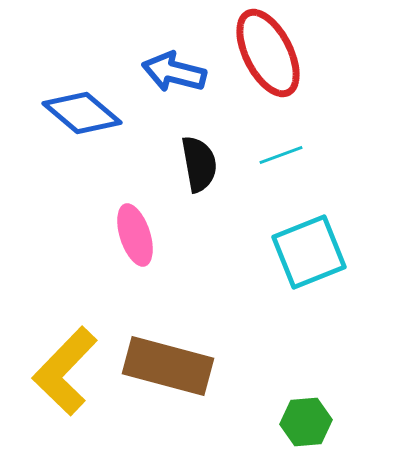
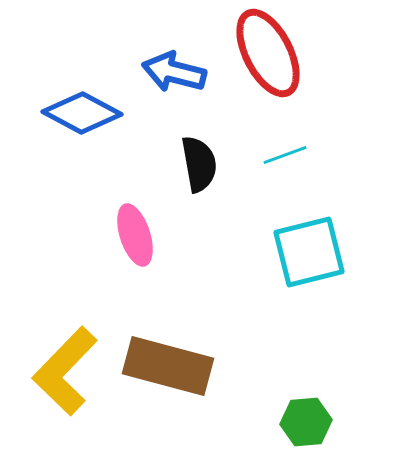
blue diamond: rotated 12 degrees counterclockwise
cyan line: moved 4 px right
cyan square: rotated 8 degrees clockwise
